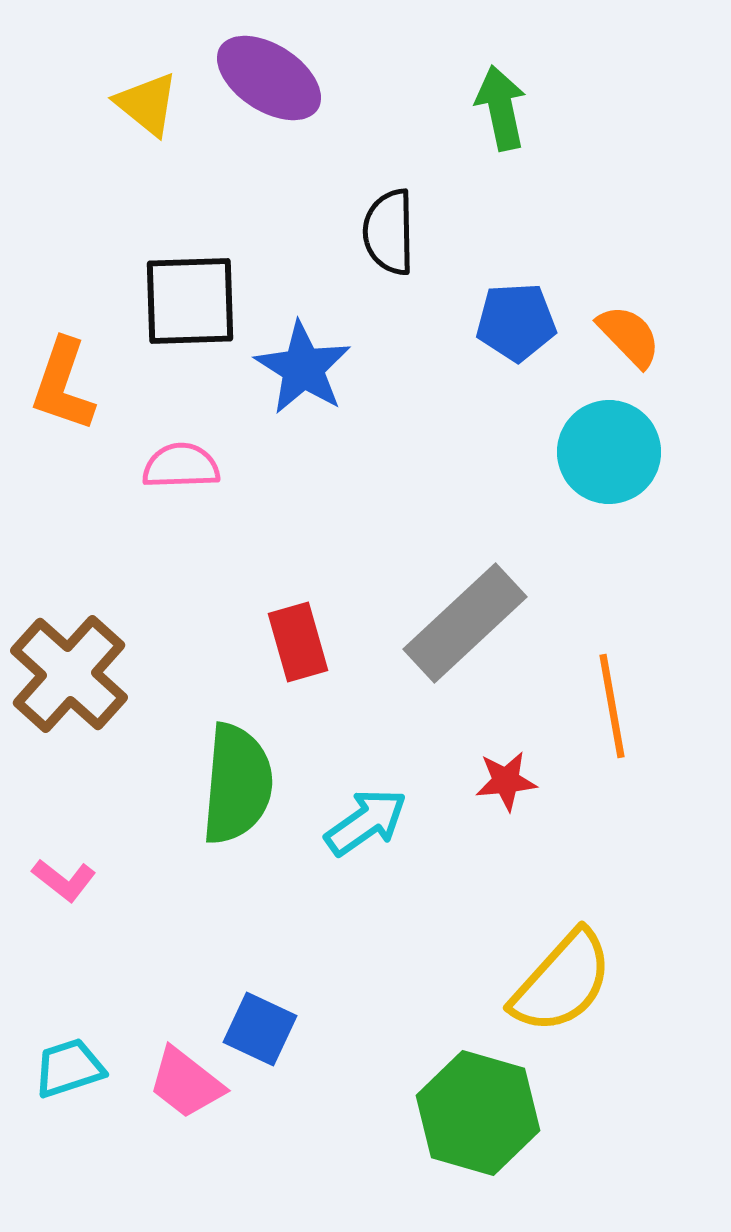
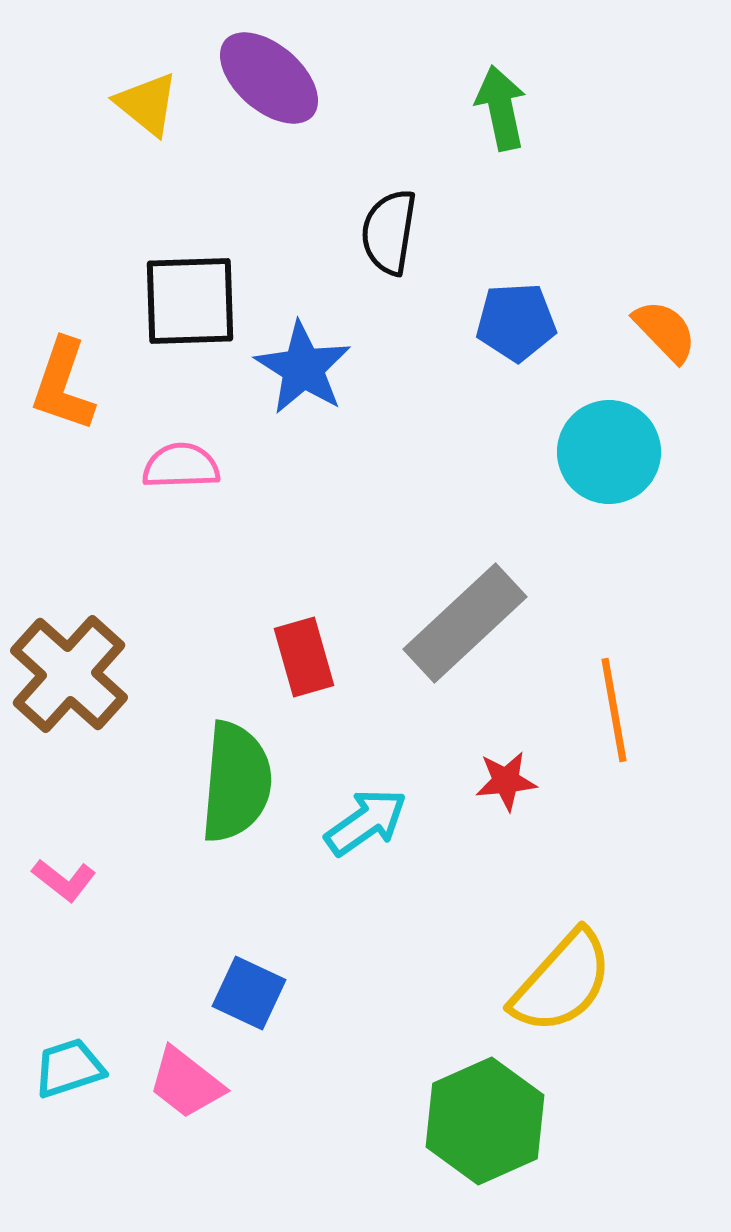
purple ellipse: rotated 8 degrees clockwise
black semicircle: rotated 10 degrees clockwise
orange semicircle: moved 36 px right, 5 px up
red rectangle: moved 6 px right, 15 px down
orange line: moved 2 px right, 4 px down
green semicircle: moved 1 px left, 2 px up
blue square: moved 11 px left, 36 px up
green hexagon: moved 7 px right, 8 px down; rotated 20 degrees clockwise
